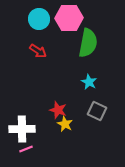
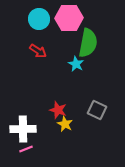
cyan star: moved 13 px left, 18 px up
gray square: moved 1 px up
white cross: moved 1 px right
